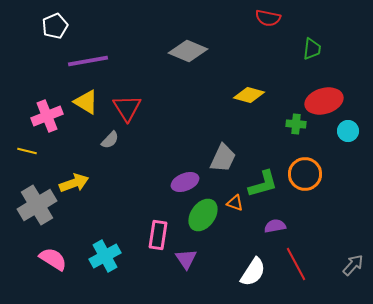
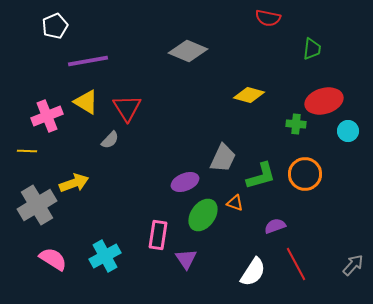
yellow line: rotated 12 degrees counterclockwise
green L-shape: moved 2 px left, 8 px up
purple semicircle: rotated 10 degrees counterclockwise
